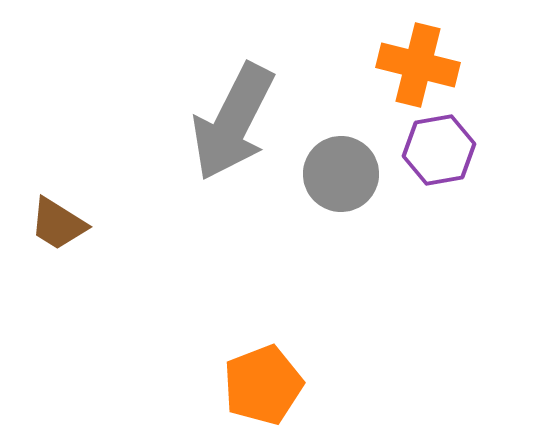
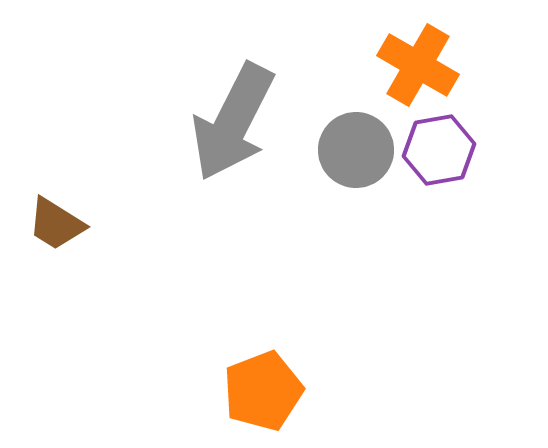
orange cross: rotated 16 degrees clockwise
gray circle: moved 15 px right, 24 px up
brown trapezoid: moved 2 px left
orange pentagon: moved 6 px down
